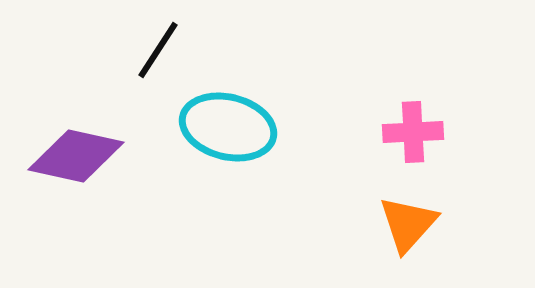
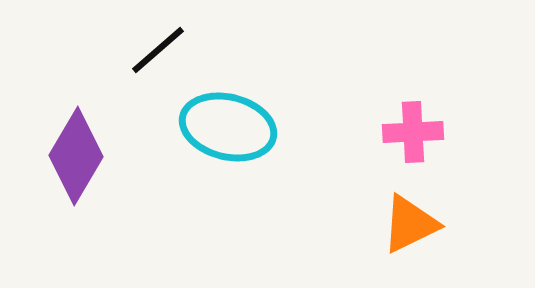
black line: rotated 16 degrees clockwise
purple diamond: rotated 72 degrees counterclockwise
orange triangle: moved 2 px right; rotated 22 degrees clockwise
